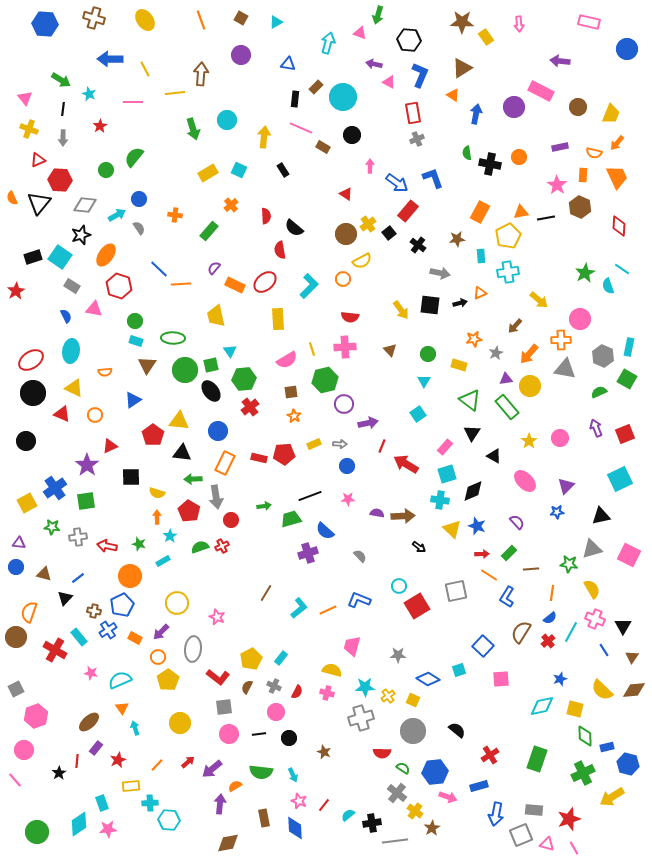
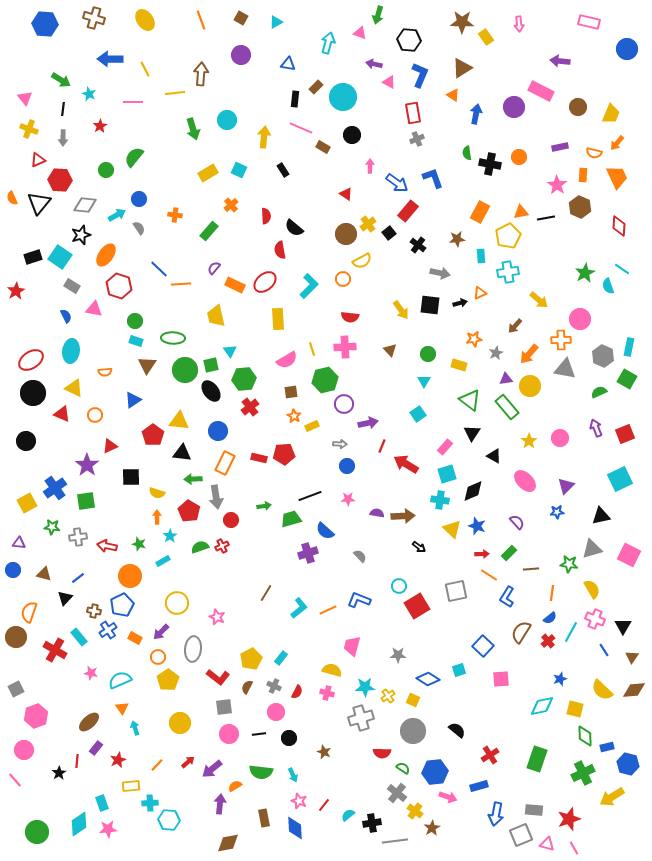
yellow rectangle at (314, 444): moved 2 px left, 18 px up
blue circle at (16, 567): moved 3 px left, 3 px down
